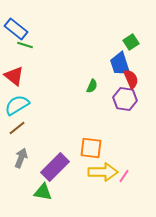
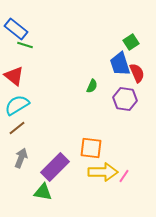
red semicircle: moved 6 px right, 6 px up
